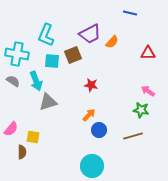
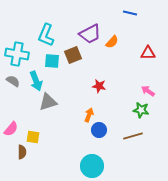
red star: moved 8 px right, 1 px down
orange arrow: rotated 24 degrees counterclockwise
